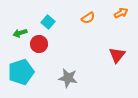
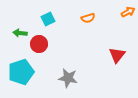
orange arrow: moved 7 px right, 1 px up
orange semicircle: rotated 16 degrees clockwise
cyan square: moved 3 px up; rotated 24 degrees clockwise
green arrow: rotated 24 degrees clockwise
